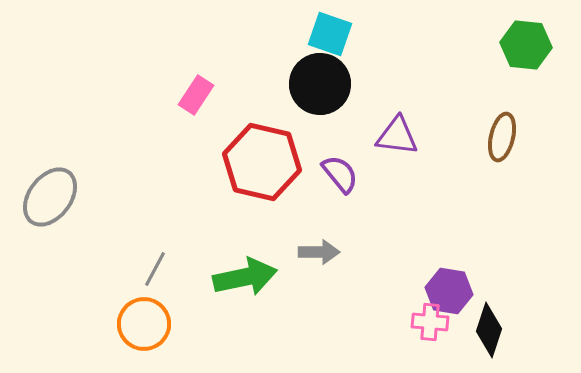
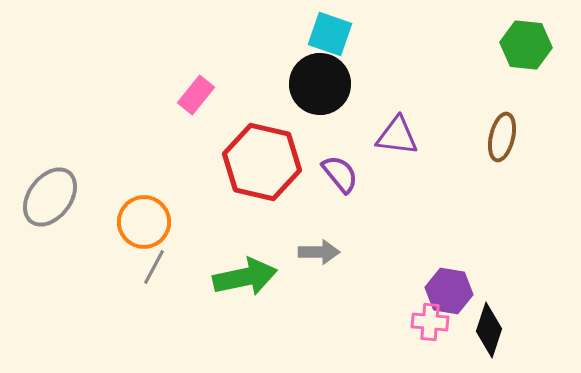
pink rectangle: rotated 6 degrees clockwise
gray line: moved 1 px left, 2 px up
orange circle: moved 102 px up
